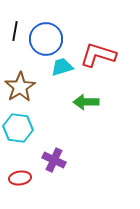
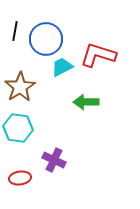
cyan trapezoid: rotated 10 degrees counterclockwise
